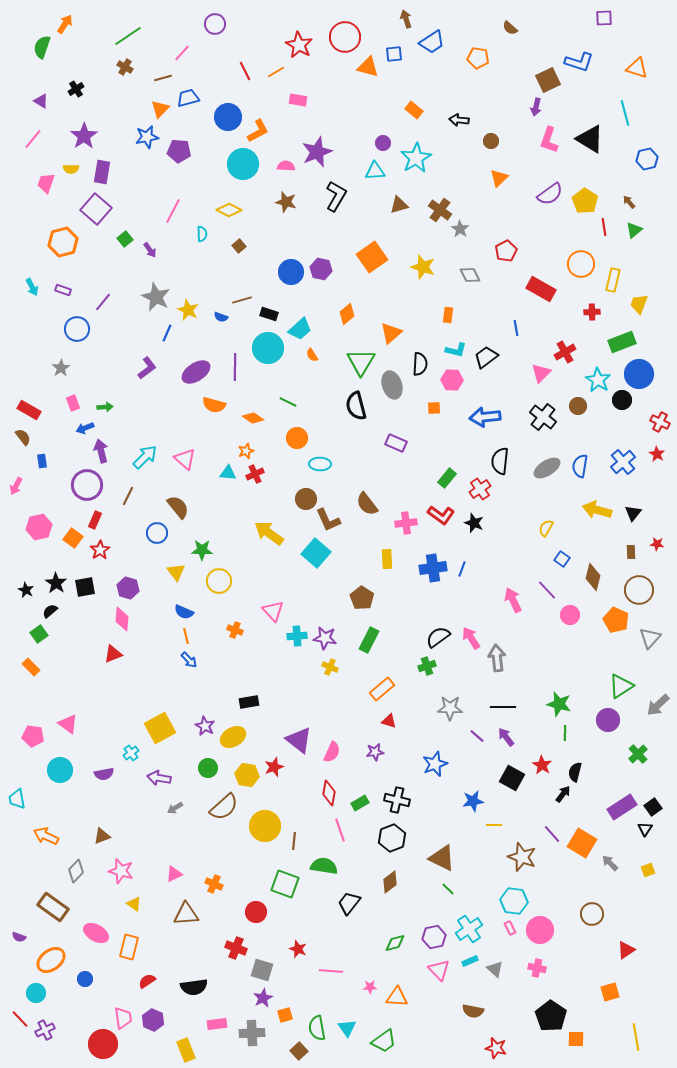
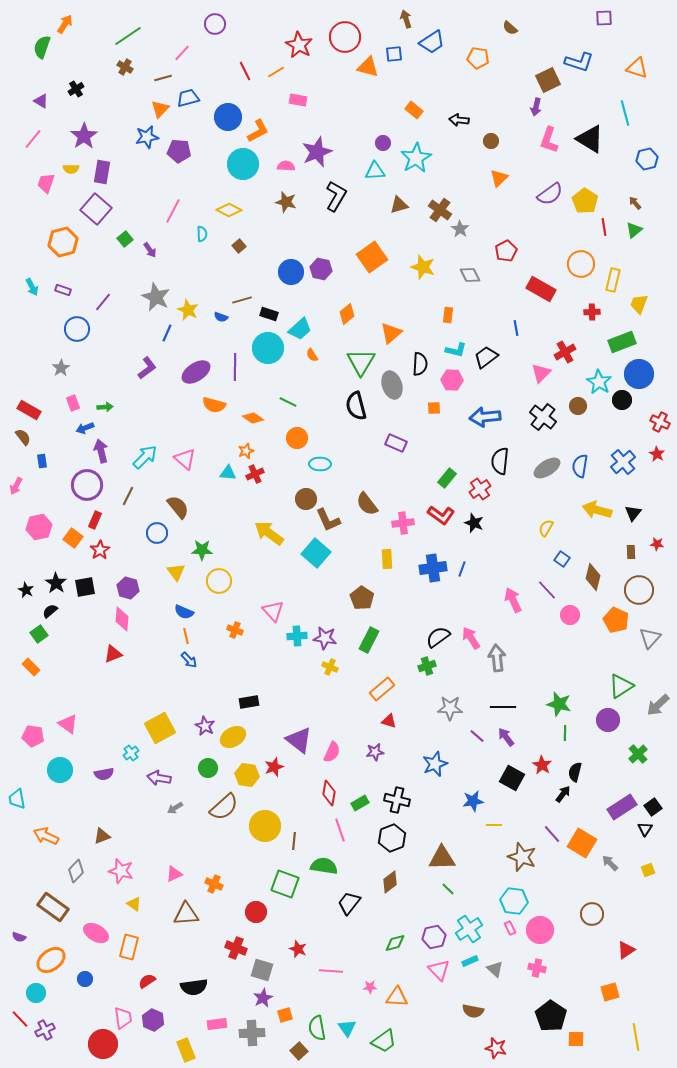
brown arrow at (629, 202): moved 6 px right, 1 px down
cyan star at (598, 380): moved 1 px right, 2 px down
pink cross at (406, 523): moved 3 px left
brown triangle at (442, 858): rotated 28 degrees counterclockwise
